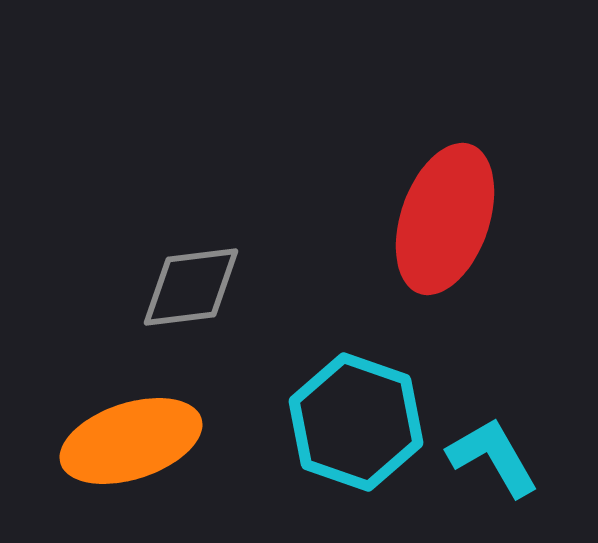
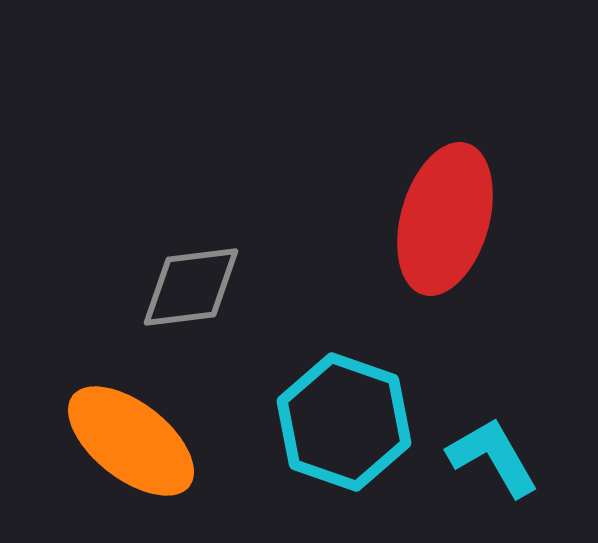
red ellipse: rotated 3 degrees counterclockwise
cyan hexagon: moved 12 px left
orange ellipse: rotated 56 degrees clockwise
